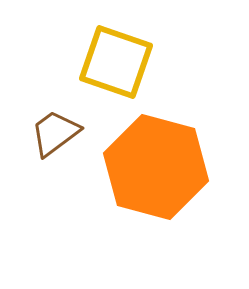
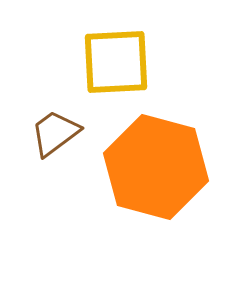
yellow square: rotated 22 degrees counterclockwise
